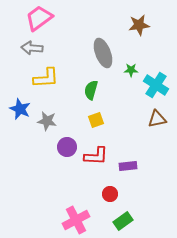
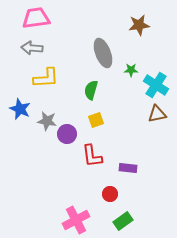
pink trapezoid: moved 3 px left; rotated 28 degrees clockwise
brown triangle: moved 5 px up
purple circle: moved 13 px up
red L-shape: moved 4 px left; rotated 80 degrees clockwise
purple rectangle: moved 2 px down; rotated 12 degrees clockwise
